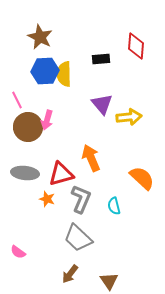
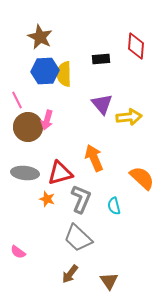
orange arrow: moved 3 px right
red triangle: moved 1 px left, 1 px up
